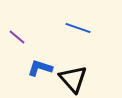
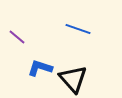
blue line: moved 1 px down
